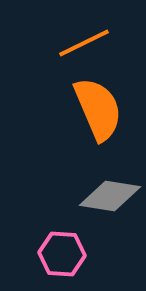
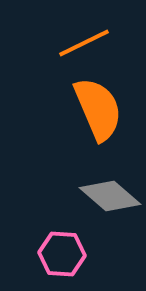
gray diamond: rotated 32 degrees clockwise
